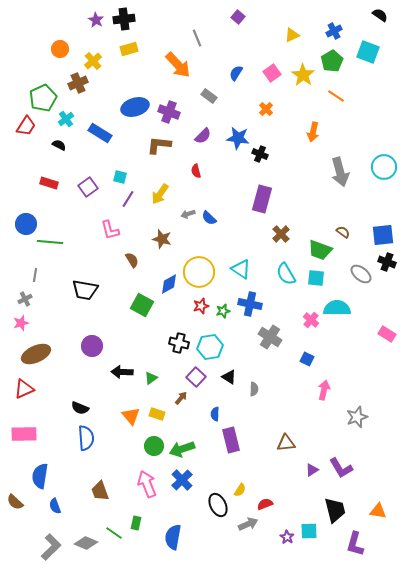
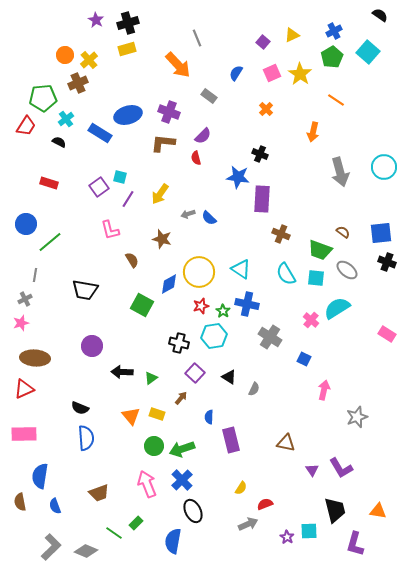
purple square at (238, 17): moved 25 px right, 25 px down
black cross at (124, 19): moved 4 px right, 4 px down; rotated 10 degrees counterclockwise
orange circle at (60, 49): moved 5 px right, 6 px down
yellow rectangle at (129, 49): moved 2 px left
cyan square at (368, 52): rotated 20 degrees clockwise
yellow cross at (93, 61): moved 4 px left, 1 px up
green pentagon at (332, 61): moved 4 px up
pink square at (272, 73): rotated 12 degrees clockwise
yellow star at (303, 75): moved 3 px left, 1 px up
orange line at (336, 96): moved 4 px down
green pentagon at (43, 98): rotated 20 degrees clockwise
blue ellipse at (135, 107): moved 7 px left, 8 px down
blue star at (238, 138): moved 39 px down
black semicircle at (59, 145): moved 3 px up
brown L-shape at (159, 145): moved 4 px right, 2 px up
red semicircle at (196, 171): moved 13 px up
purple square at (88, 187): moved 11 px right
purple rectangle at (262, 199): rotated 12 degrees counterclockwise
brown cross at (281, 234): rotated 24 degrees counterclockwise
blue square at (383, 235): moved 2 px left, 2 px up
green line at (50, 242): rotated 45 degrees counterclockwise
gray ellipse at (361, 274): moved 14 px left, 4 px up
blue cross at (250, 304): moved 3 px left
cyan semicircle at (337, 308): rotated 32 degrees counterclockwise
green star at (223, 311): rotated 24 degrees counterclockwise
cyan hexagon at (210, 347): moved 4 px right, 11 px up
brown ellipse at (36, 354): moved 1 px left, 4 px down; rotated 28 degrees clockwise
blue square at (307, 359): moved 3 px left
purple square at (196, 377): moved 1 px left, 4 px up
gray semicircle at (254, 389): rotated 24 degrees clockwise
blue semicircle at (215, 414): moved 6 px left, 3 px down
brown triangle at (286, 443): rotated 18 degrees clockwise
purple triangle at (312, 470): rotated 32 degrees counterclockwise
yellow semicircle at (240, 490): moved 1 px right, 2 px up
brown trapezoid at (100, 491): moved 1 px left, 2 px down; rotated 90 degrees counterclockwise
brown semicircle at (15, 502): moved 5 px right; rotated 36 degrees clockwise
black ellipse at (218, 505): moved 25 px left, 6 px down
green rectangle at (136, 523): rotated 32 degrees clockwise
blue semicircle at (173, 537): moved 4 px down
gray diamond at (86, 543): moved 8 px down
